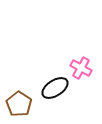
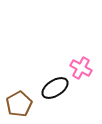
brown pentagon: rotated 10 degrees clockwise
